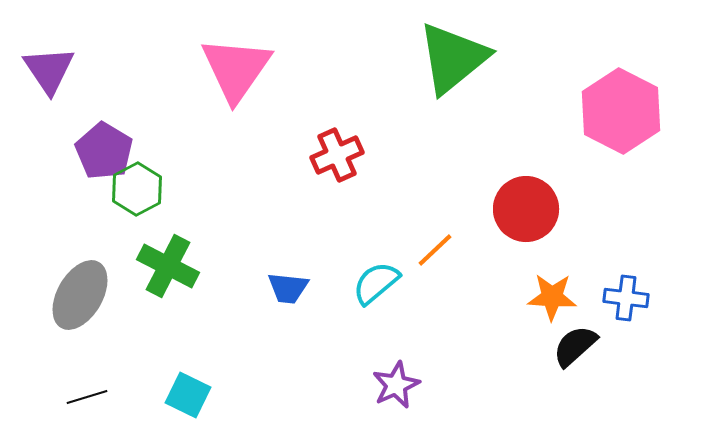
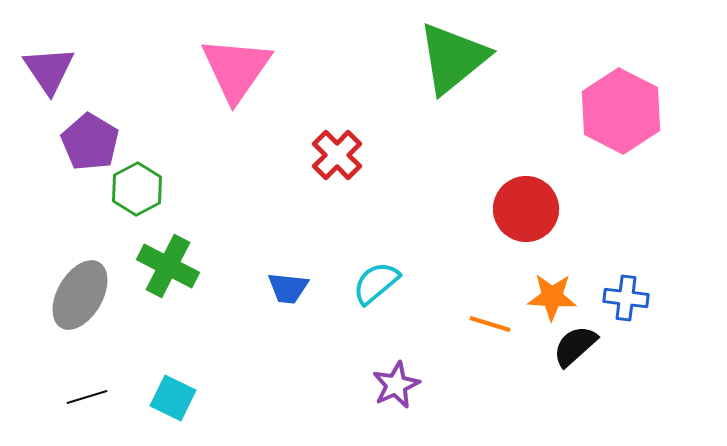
purple pentagon: moved 14 px left, 9 px up
red cross: rotated 21 degrees counterclockwise
orange line: moved 55 px right, 74 px down; rotated 60 degrees clockwise
cyan square: moved 15 px left, 3 px down
